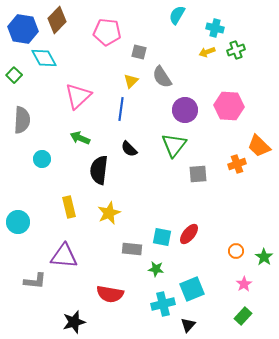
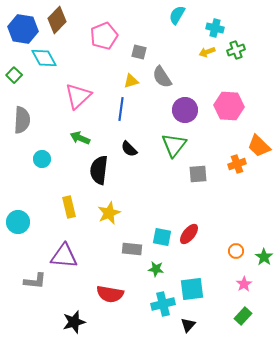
pink pentagon at (107, 32): moved 3 px left, 4 px down; rotated 28 degrees counterclockwise
yellow triangle at (131, 81): rotated 28 degrees clockwise
cyan square at (192, 289): rotated 15 degrees clockwise
